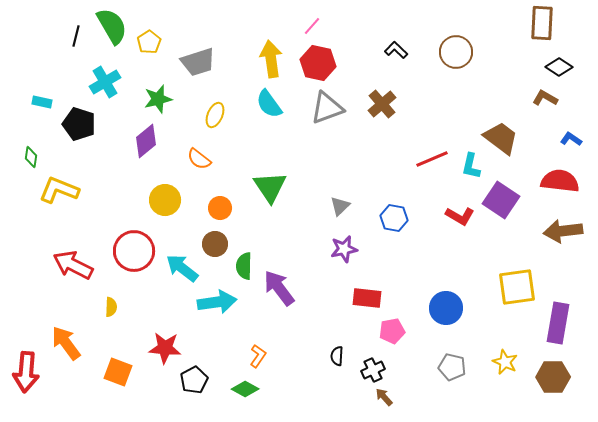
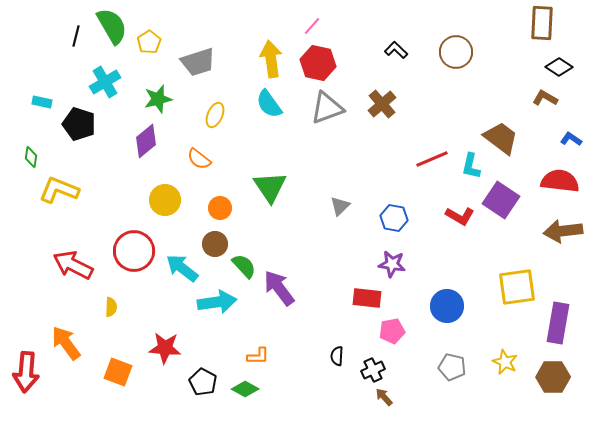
purple star at (344, 249): moved 48 px right, 15 px down; rotated 20 degrees clockwise
green semicircle at (244, 266): rotated 136 degrees clockwise
blue circle at (446, 308): moved 1 px right, 2 px up
orange L-shape at (258, 356): rotated 55 degrees clockwise
black pentagon at (194, 380): moved 9 px right, 2 px down; rotated 16 degrees counterclockwise
